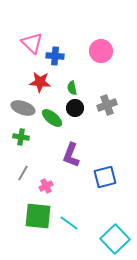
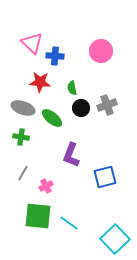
black circle: moved 6 px right
